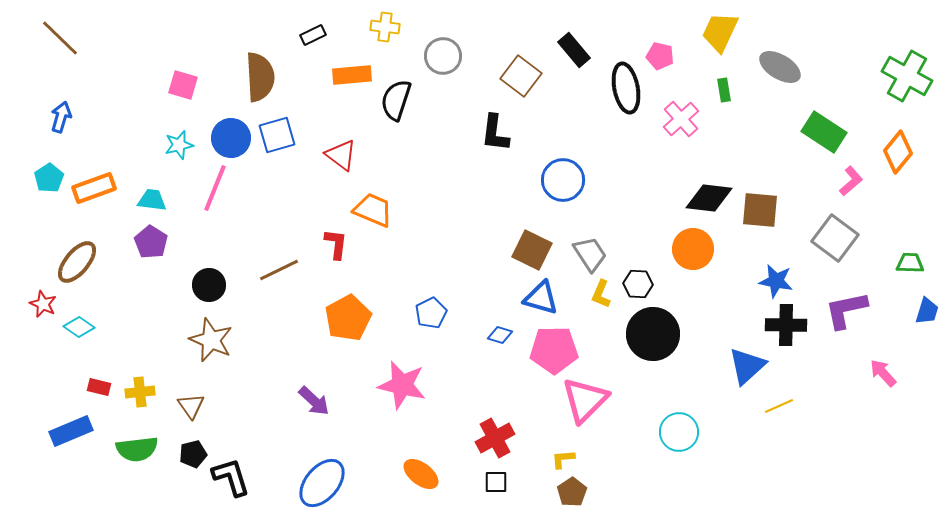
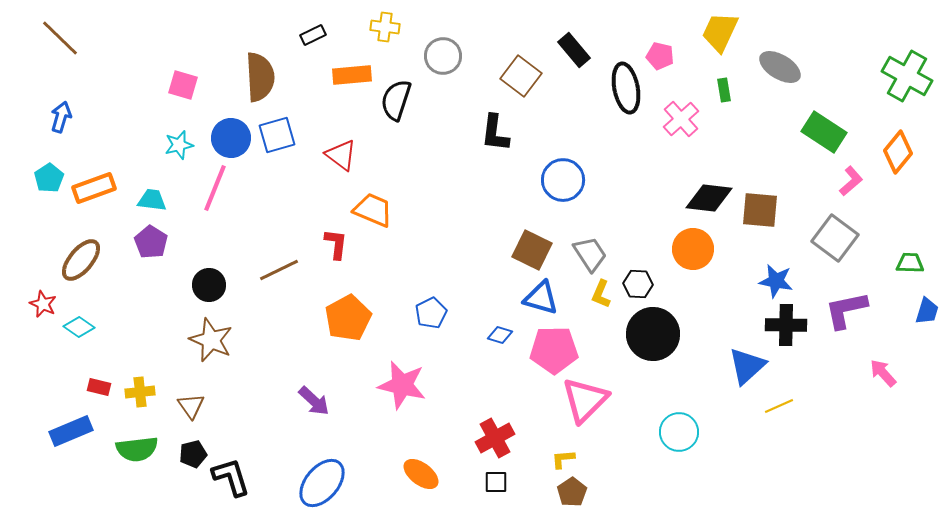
brown ellipse at (77, 262): moved 4 px right, 2 px up
